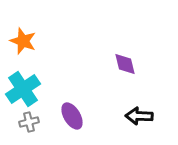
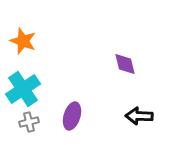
purple ellipse: rotated 48 degrees clockwise
